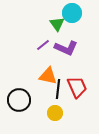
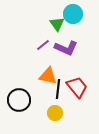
cyan circle: moved 1 px right, 1 px down
red trapezoid: rotated 15 degrees counterclockwise
